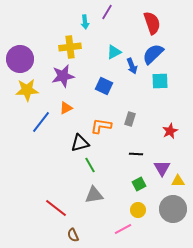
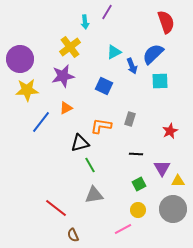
red semicircle: moved 14 px right, 1 px up
yellow cross: rotated 30 degrees counterclockwise
